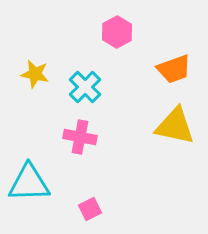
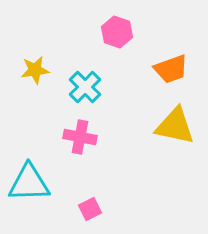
pink hexagon: rotated 12 degrees counterclockwise
orange trapezoid: moved 3 px left
yellow star: moved 4 px up; rotated 20 degrees counterclockwise
